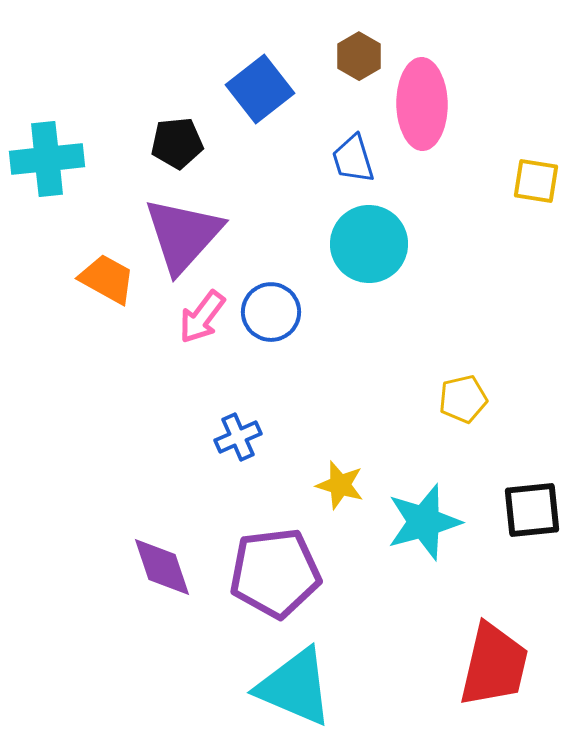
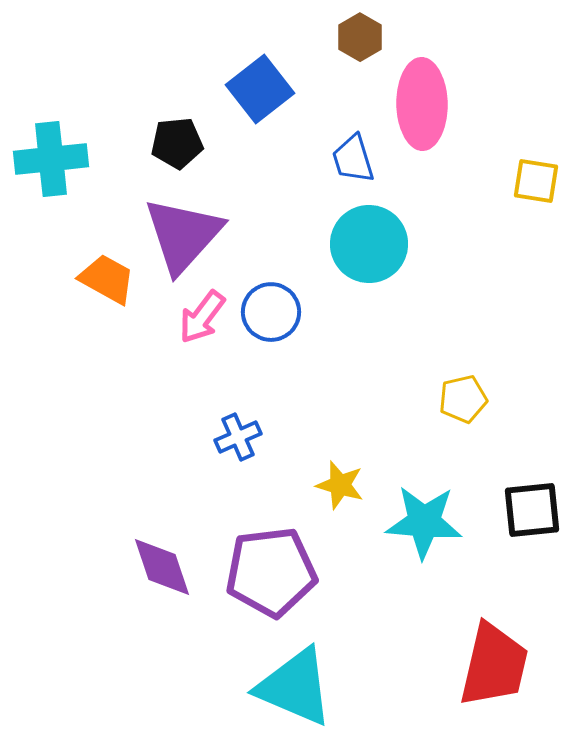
brown hexagon: moved 1 px right, 19 px up
cyan cross: moved 4 px right
cyan star: rotated 20 degrees clockwise
purple pentagon: moved 4 px left, 1 px up
